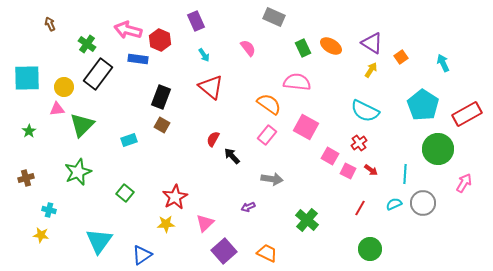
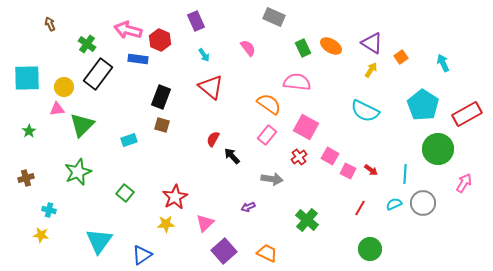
brown square at (162, 125): rotated 14 degrees counterclockwise
red cross at (359, 143): moved 60 px left, 14 px down
